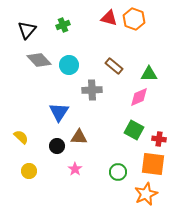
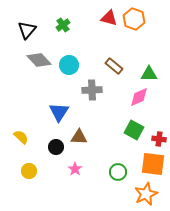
green cross: rotated 16 degrees counterclockwise
black circle: moved 1 px left, 1 px down
